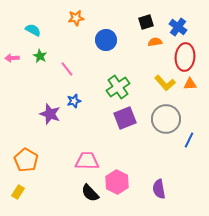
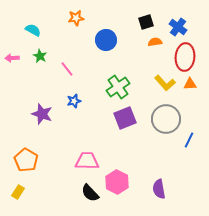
purple star: moved 8 px left
